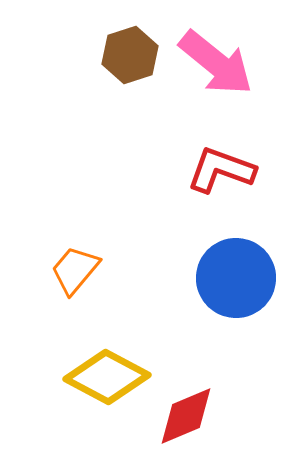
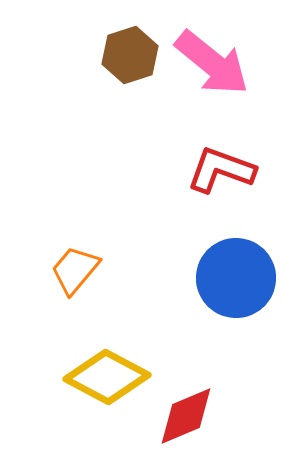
pink arrow: moved 4 px left
